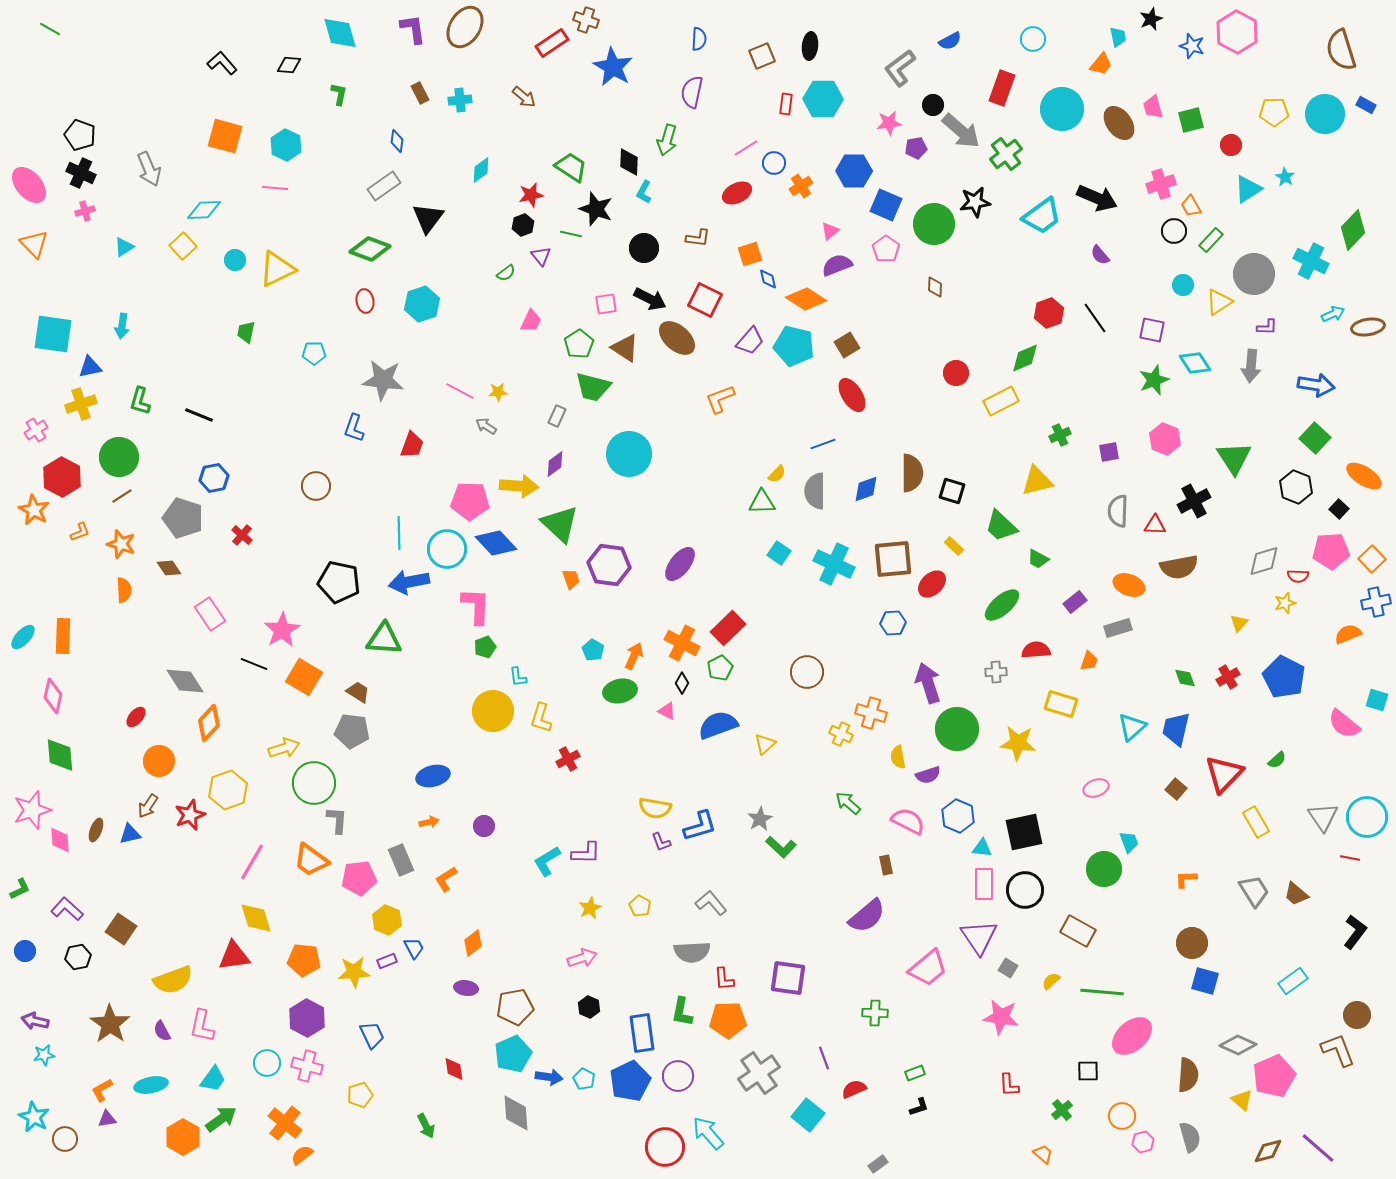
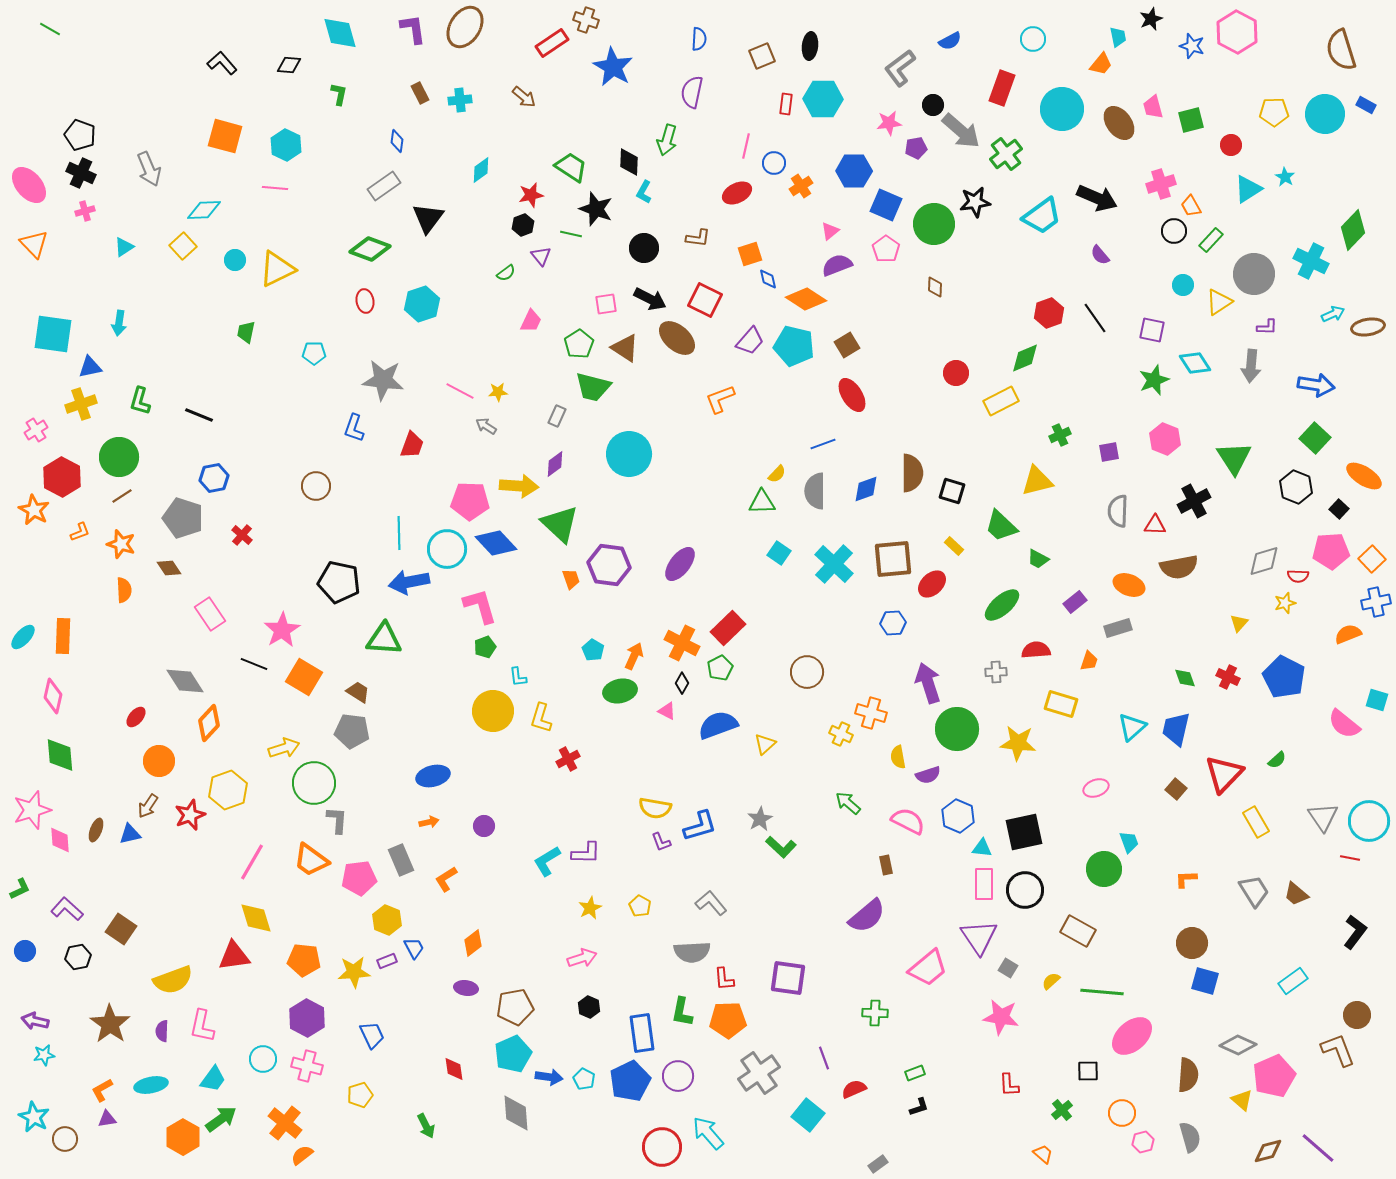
pink line at (746, 148): moved 2 px up; rotated 45 degrees counterclockwise
cyan arrow at (122, 326): moved 3 px left, 3 px up
cyan cross at (834, 564): rotated 18 degrees clockwise
pink L-shape at (476, 606): moved 4 px right; rotated 18 degrees counterclockwise
red cross at (1228, 677): rotated 35 degrees counterclockwise
cyan circle at (1367, 817): moved 2 px right, 4 px down
purple semicircle at (162, 1031): rotated 30 degrees clockwise
cyan circle at (267, 1063): moved 4 px left, 4 px up
orange circle at (1122, 1116): moved 3 px up
red circle at (665, 1147): moved 3 px left
